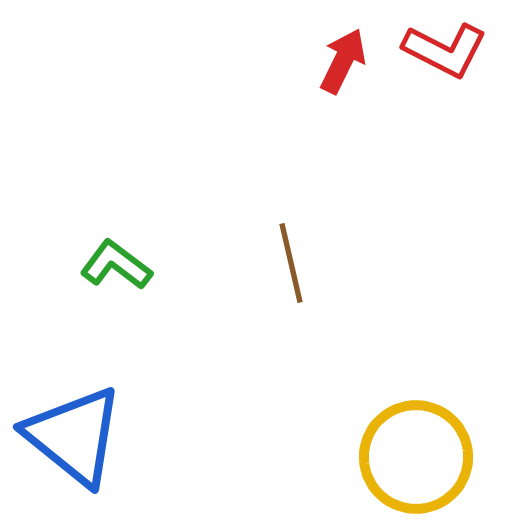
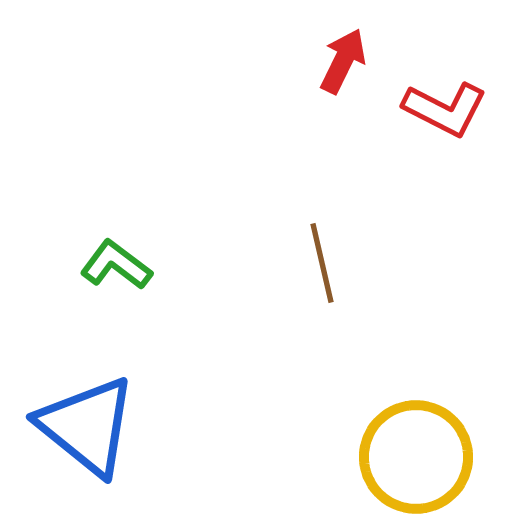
red L-shape: moved 59 px down
brown line: moved 31 px right
blue triangle: moved 13 px right, 10 px up
